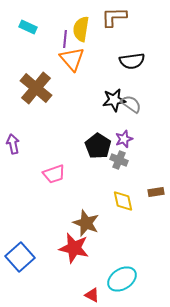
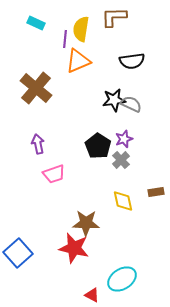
cyan rectangle: moved 8 px right, 4 px up
orange triangle: moved 6 px right, 2 px down; rotated 48 degrees clockwise
gray semicircle: rotated 10 degrees counterclockwise
purple arrow: moved 25 px right
gray cross: moved 2 px right; rotated 24 degrees clockwise
brown star: rotated 20 degrees counterclockwise
blue square: moved 2 px left, 4 px up
